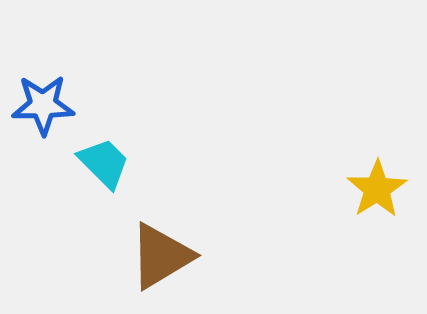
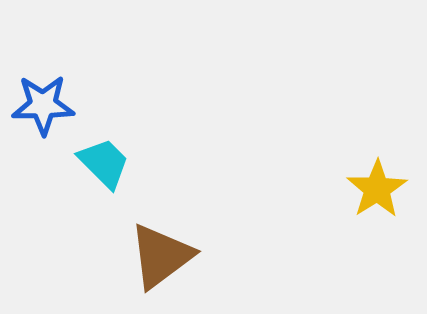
brown triangle: rotated 6 degrees counterclockwise
